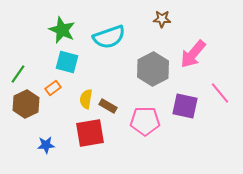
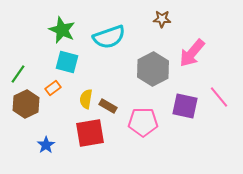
pink arrow: moved 1 px left, 1 px up
pink line: moved 1 px left, 4 px down
pink pentagon: moved 2 px left, 1 px down
blue star: rotated 30 degrees counterclockwise
